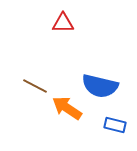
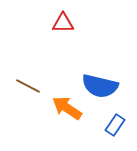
brown line: moved 7 px left
blue rectangle: rotated 70 degrees counterclockwise
